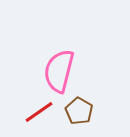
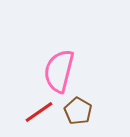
brown pentagon: moved 1 px left
